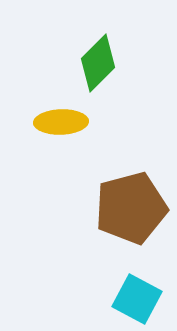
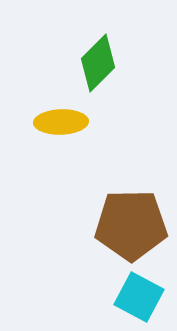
brown pentagon: moved 17 px down; rotated 14 degrees clockwise
cyan square: moved 2 px right, 2 px up
